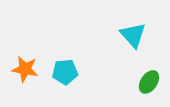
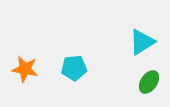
cyan triangle: moved 9 px right, 7 px down; rotated 40 degrees clockwise
cyan pentagon: moved 9 px right, 4 px up
